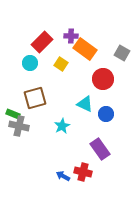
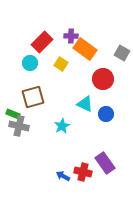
brown square: moved 2 px left, 1 px up
purple rectangle: moved 5 px right, 14 px down
